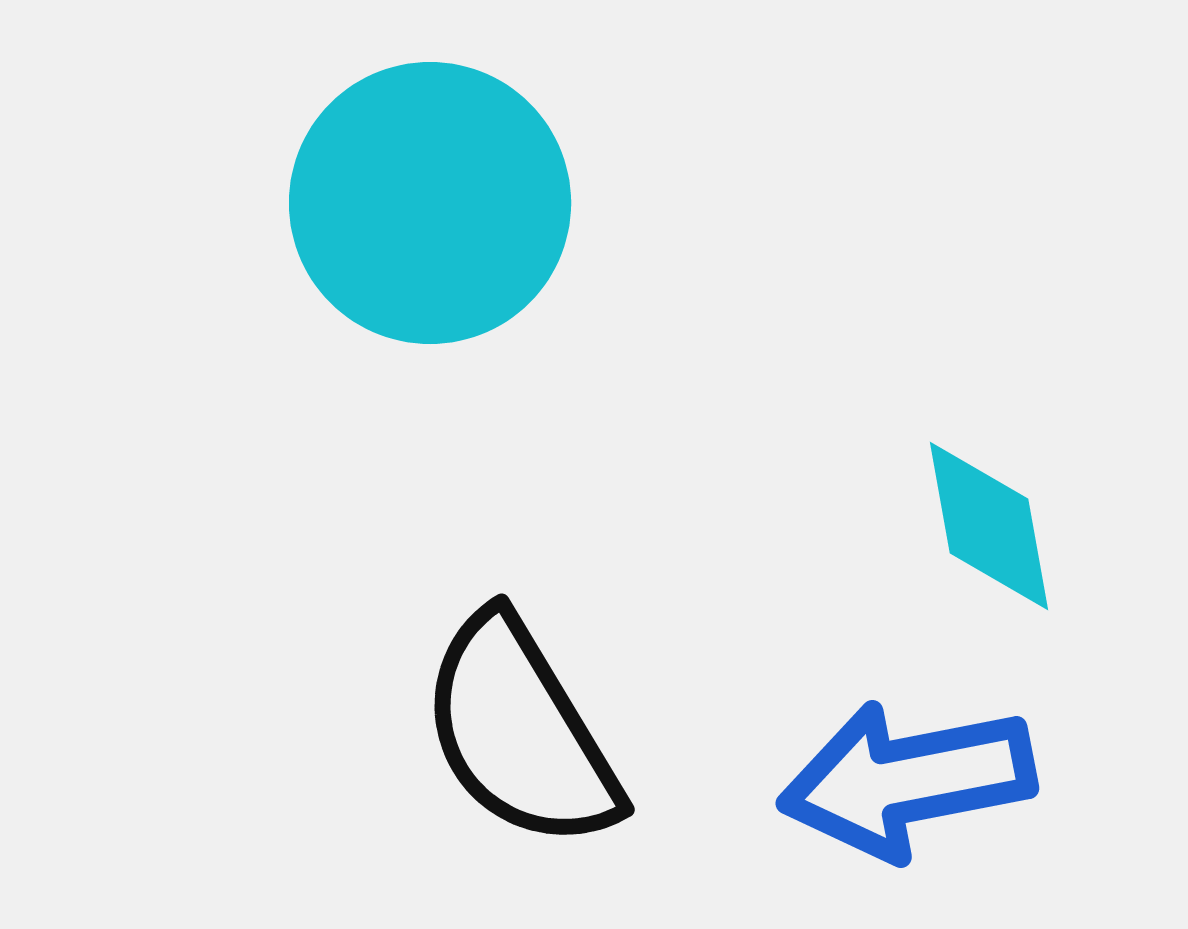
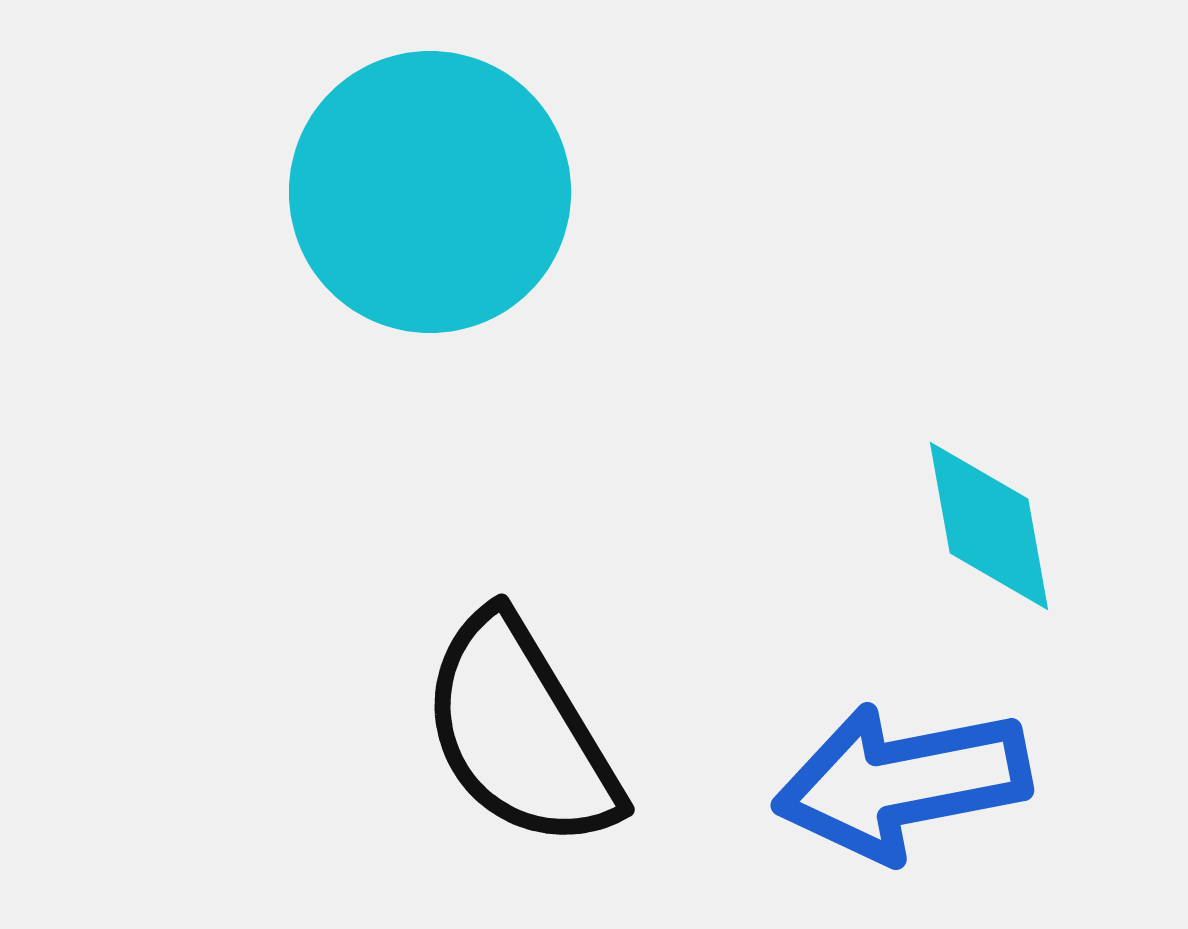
cyan circle: moved 11 px up
blue arrow: moved 5 px left, 2 px down
